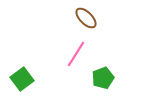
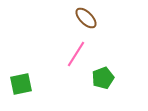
green square: moved 1 px left, 5 px down; rotated 25 degrees clockwise
